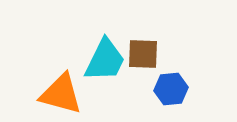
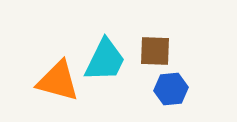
brown square: moved 12 px right, 3 px up
orange triangle: moved 3 px left, 13 px up
